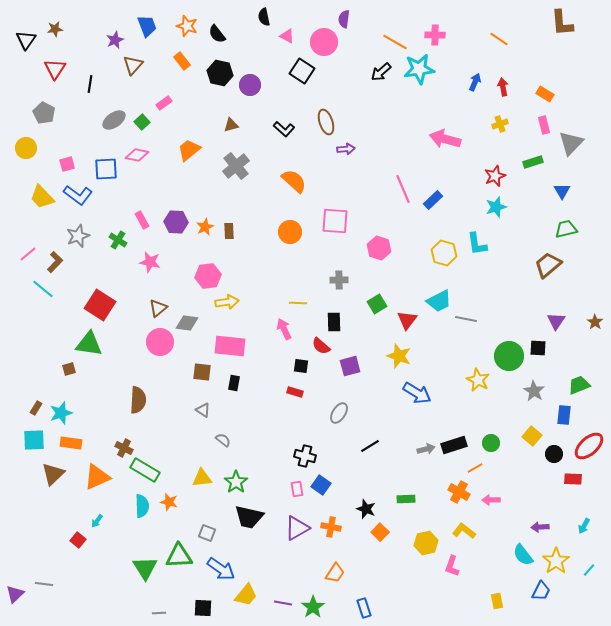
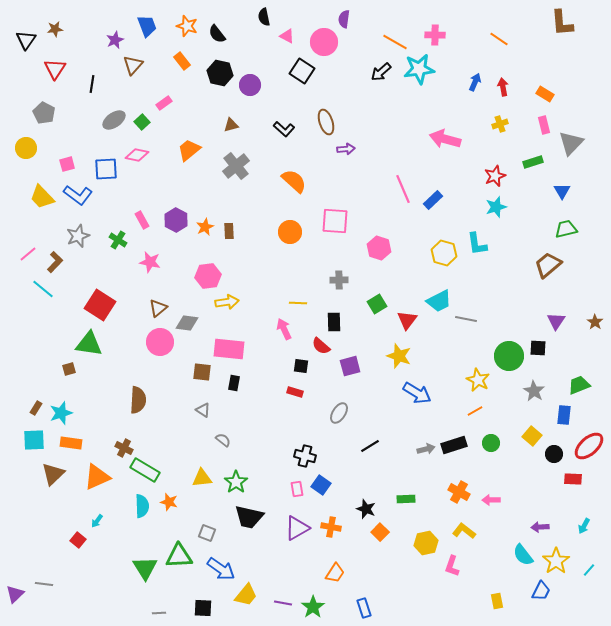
black line at (90, 84): moved 2 px right
purple hexagon at (176, 222): moved 2 px up; rotated 25 degrees clockwise
pink rectangle at (230, 346): moved 1 px left, 3 px down
orange line at (475, 468): moved 57 px up
